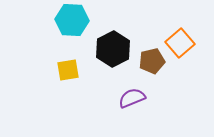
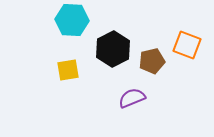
orange square: moved 7 px right, 2 px down; rotated 28 degrees counterclockwise
